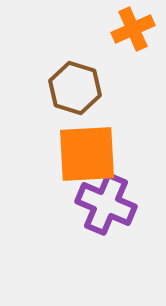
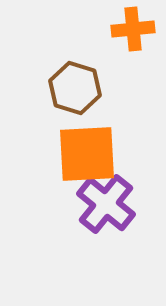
orange cross: rotated 18 degrees clockwise
purple cross: rotated 16 degrees clockwise
